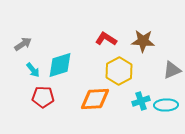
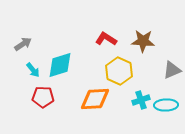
yellow hexagon: rotated 8 degrees counterclockwise
cyan cross: moved 1 px up
